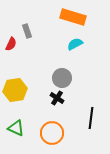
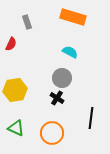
gray rectangle: moved 9 px up
cyan semicircle: moved 5 px left, 8 px down; rotated 56 degrees clockwise
